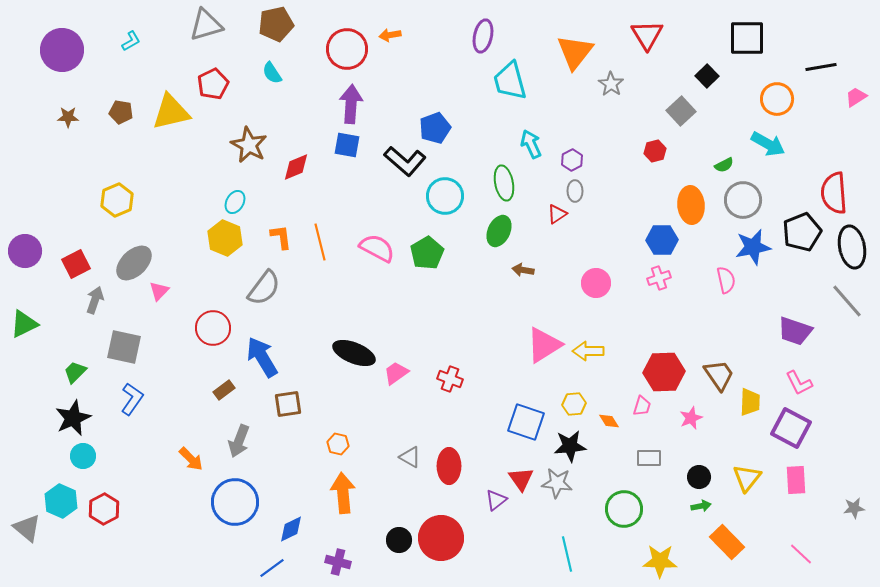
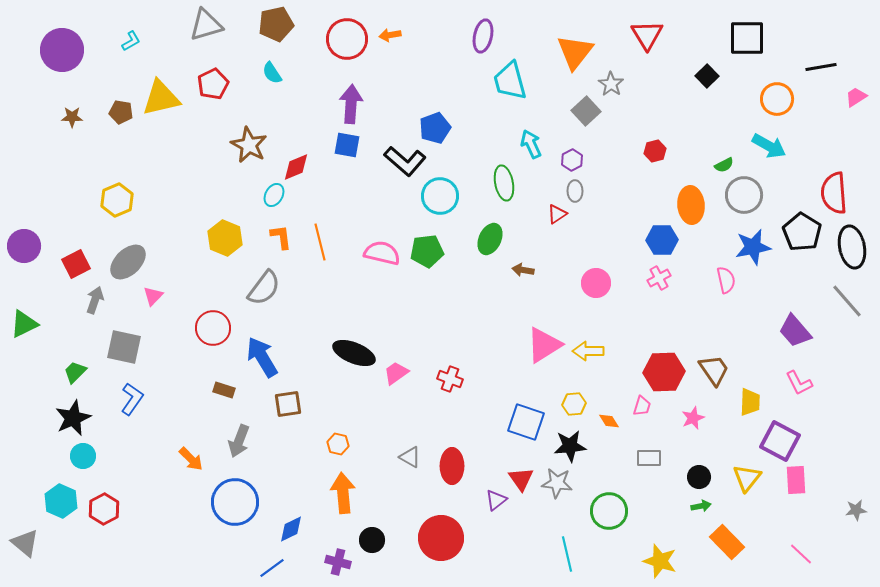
red circle at (347, 49): moved 10 px up
gray square at (681, 111): moved 95 px left
yellow triangle at (171, 112): moved 10 px left, 14 px up
brown star at (68, 117): moved 4 px right
cyan arrow at (768, 144): moved 1 px right, 2 px down
cyan circle at (445, 196): moved 5 px left
gray circle at (743, 200): moved 1 px right, 5 px up
cyan ellipse at (235, 202): moved 39 px right, 7 px up
green ellipse at (499, 231): moved 9 px left, 8 px down
black pentagon at (802, 232): rotated 18 degrees counterclockwise
pink semicircle at (377, 248): moved 5 px right, 5 px down; rotated 15 degrees counterclockwise
purple circle at (25, 251): moved 1 px left, 5 px up
green pentagon at (427, 253): moved 2 px up; rotated 24 degrees clockwise
gray ellipse at (134, 263): moved 6 px left, 1 px up
pink cross at (659, 278): rotated 10 degrees counterclockwise
pink triangle at (159, 291): moved 6 px left, 5 px down
purple trapezoid at (795, 331): rotated 30 degrees clockwise
brown trapezoid at (719, 375): moved 5 px left, 5 px up
brown rectangle at (224, 390): rotated 55 degrees clockwise
pink star at (691, 418): moved 2 px right
purple square at (791, 428): moved 11 px left, 13 px down
red ellipse at (449, 466): moved 3 px right
gray star at (854, 508): moved 2 px right, 2 px down
green circle at (624, 509): moved 15 px left, 2 px down
gray triangle at (27, 528): moved 2 px left, 15 px down
black circle at (399, 540): moved 27 px left
yellow star at (660, 561): rotated 16 degrees clockwise
